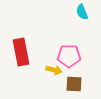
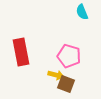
pink pentagon: rotated 15 degrees clockwise
yellow arrow: moved 2 px right, 5 px down
brown square: moved 8 px left; rotated 18 degrees clockwise
